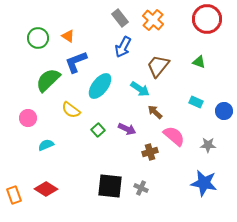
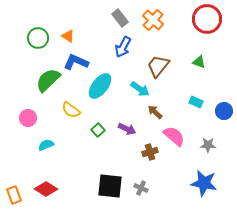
blue L-shape: rotated 45 degrees clockwise
